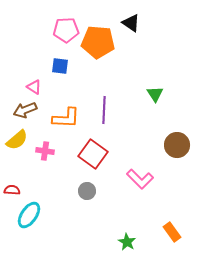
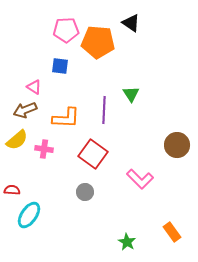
green triangle: moved 24 px left
pink cross: moved 1 px left, 2 px up
gray circle: moved 2 px left, 1 px down
